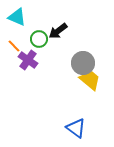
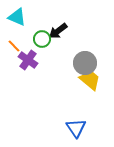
green circle: moved 3 px right
gray circle: moved 2 px right
blue triangle: rotated 20 degrees clockwise
